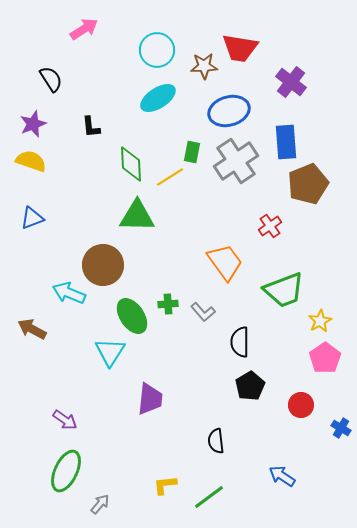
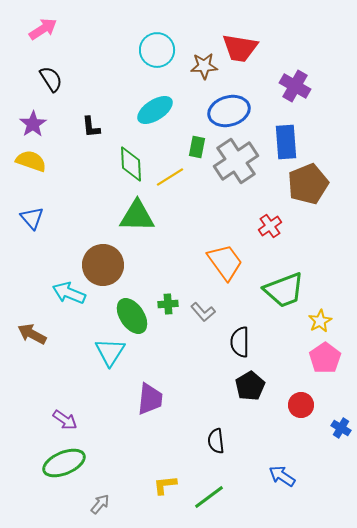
pink arrow at (84, 29): moved 41 px left
purple cross at (291, 82): moved 4 px right, 4 px down; rotated 8 degrees counterclockwise
cyan ellipse at (158, 98): moved 3 px left, 12 px down
purple star at (33, 124): rotated 12 degrees counterclockwise
green rectangle at (192, 152): moved 5 px right, 5 px up
blue triangle at (32, 218): rotated 50 degrees counterclockwise
brown arrow at (32, 329): moved 5 px down
green ellipse at (66, 471): moved 2 px left, 8 px up; rotated 42 degrees clockwise
